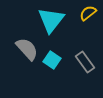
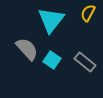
yellow semicircle: rotated 24 degrees counterclockwise
gray rectangle: rotated 15 degrees counterclockwise
